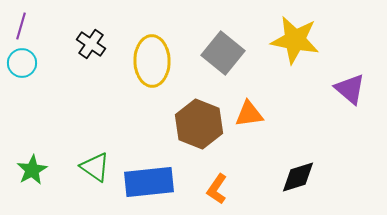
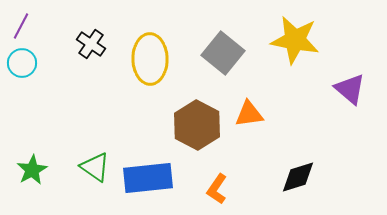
purple line: rotated 12 degrees clockwise
yellow ellipse: moved 2 px left, 2 px up
brown hexagon: moved 2 px left, 1 px down; rotated 6 degrees clockwise
blue rectangle: moved 1 px left, 4 px up
